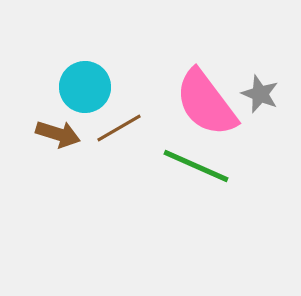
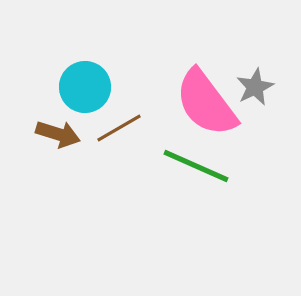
gray star: moved 5 px left, 7 px up; rotated 24 degrees clockwise
